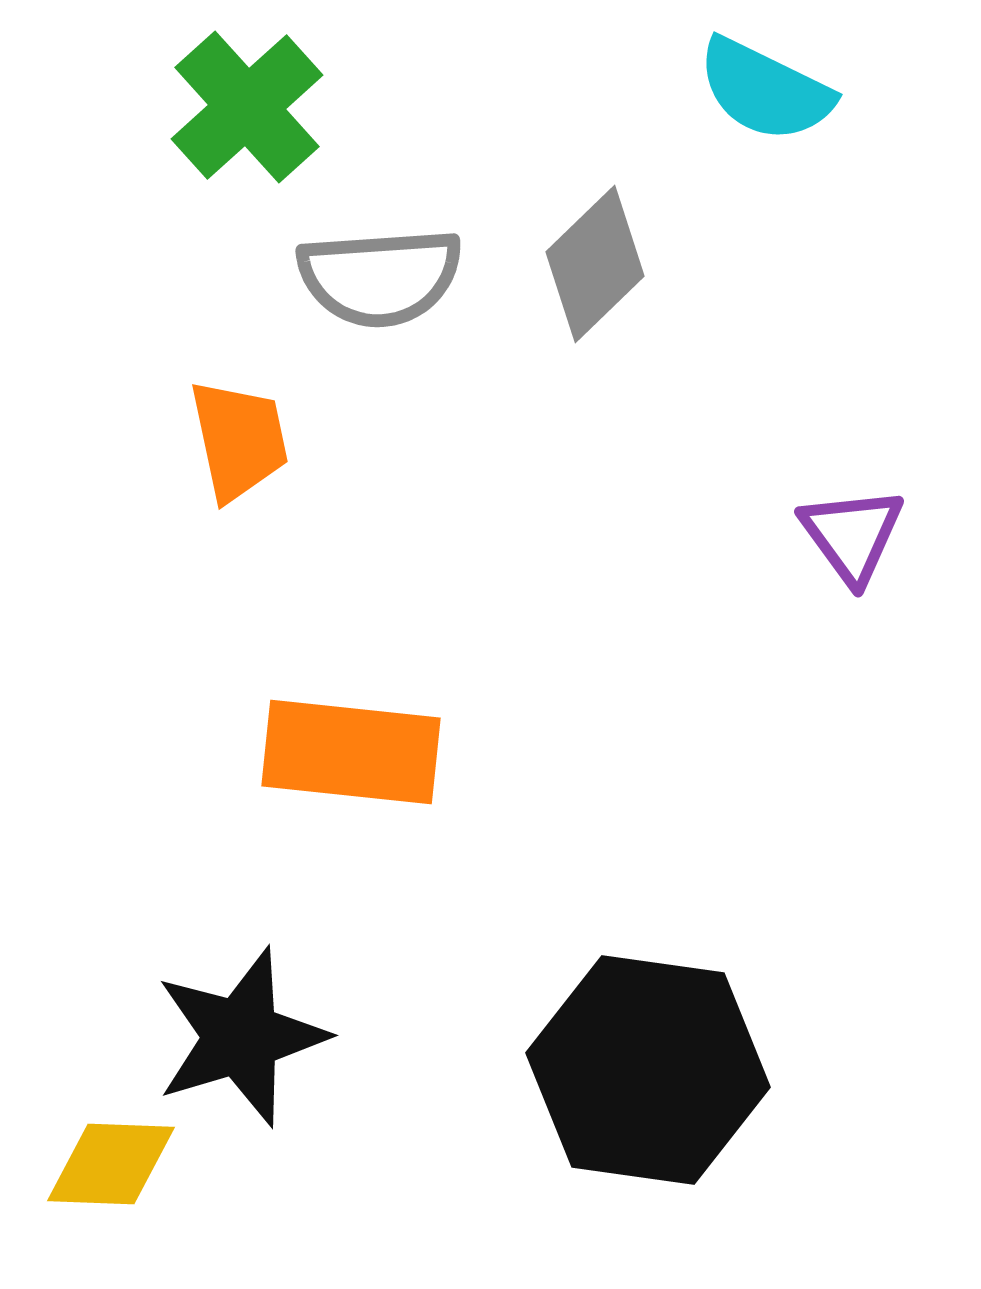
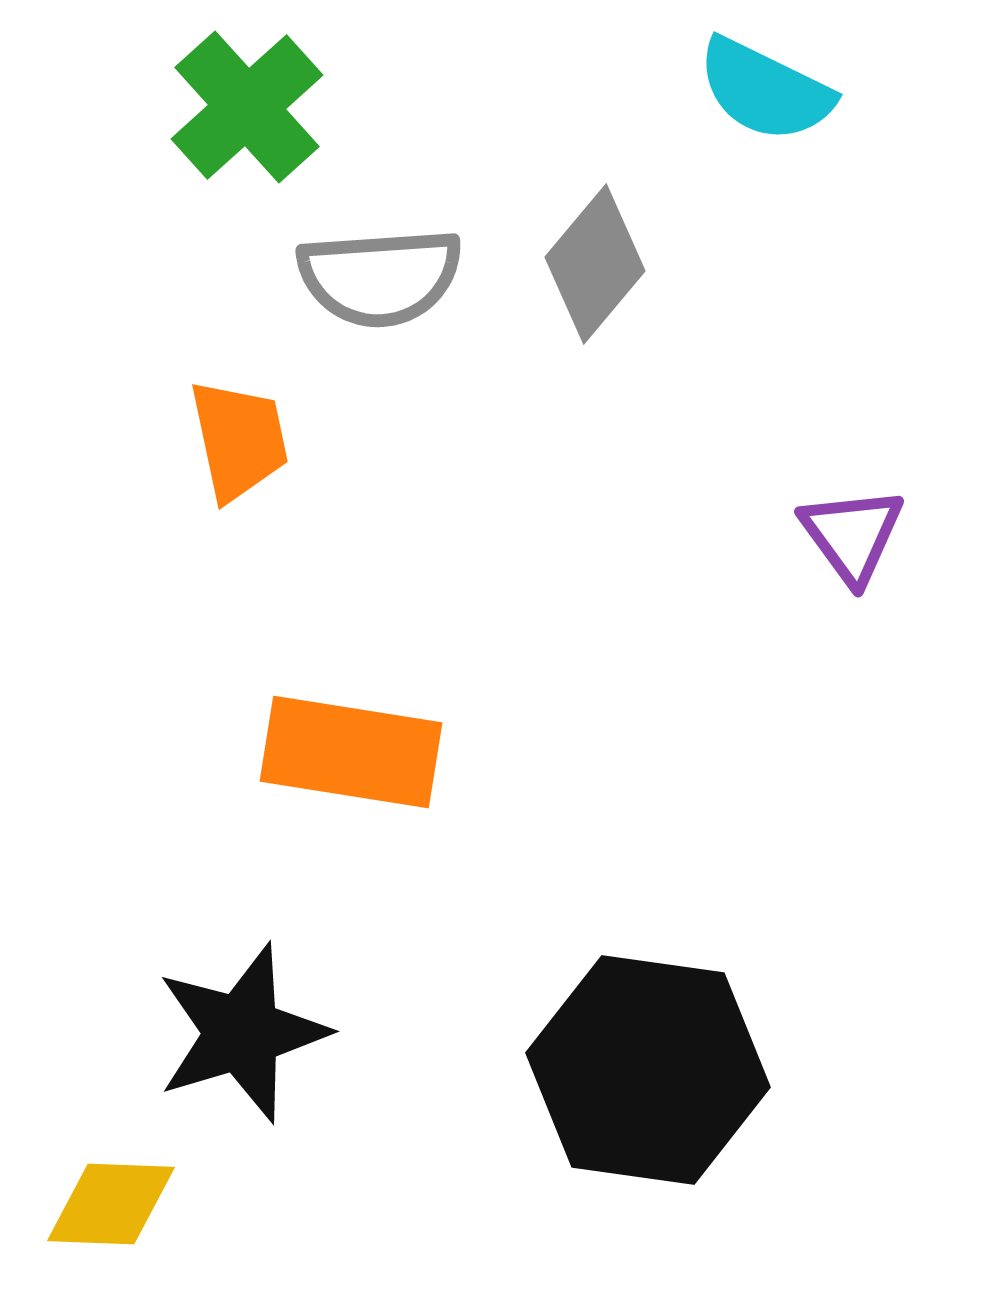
gray diamond: rotated 6 degrees counterclockwise
orange rectangle: rotated 3 degrees clockwise
black star: moved 1 px right, 4 px up
yellow diamond: moved 40 px down
